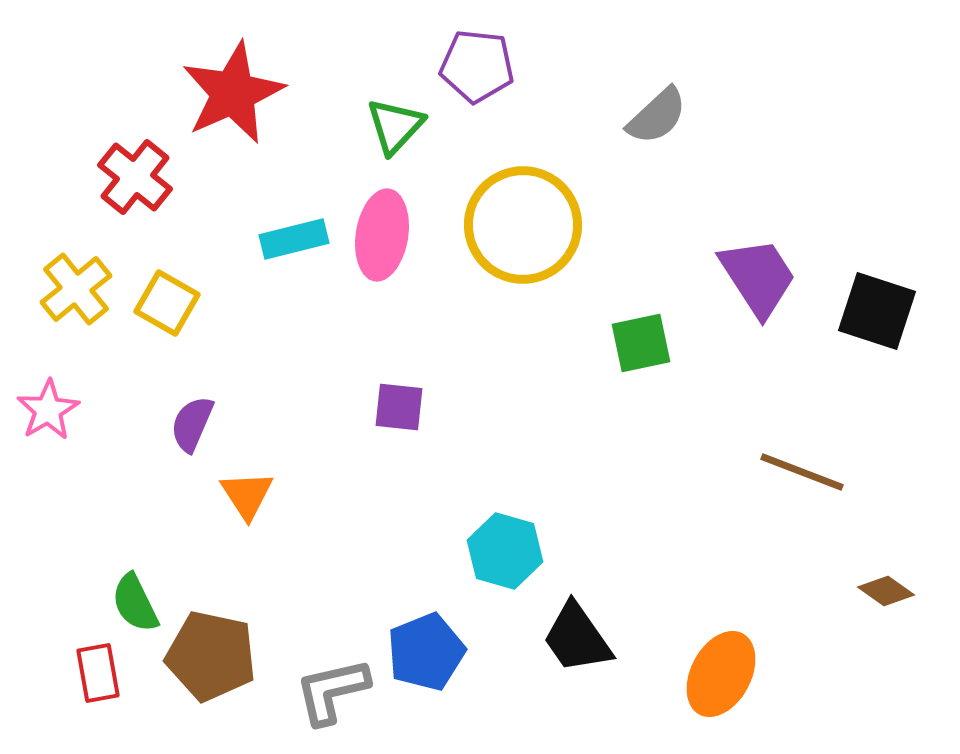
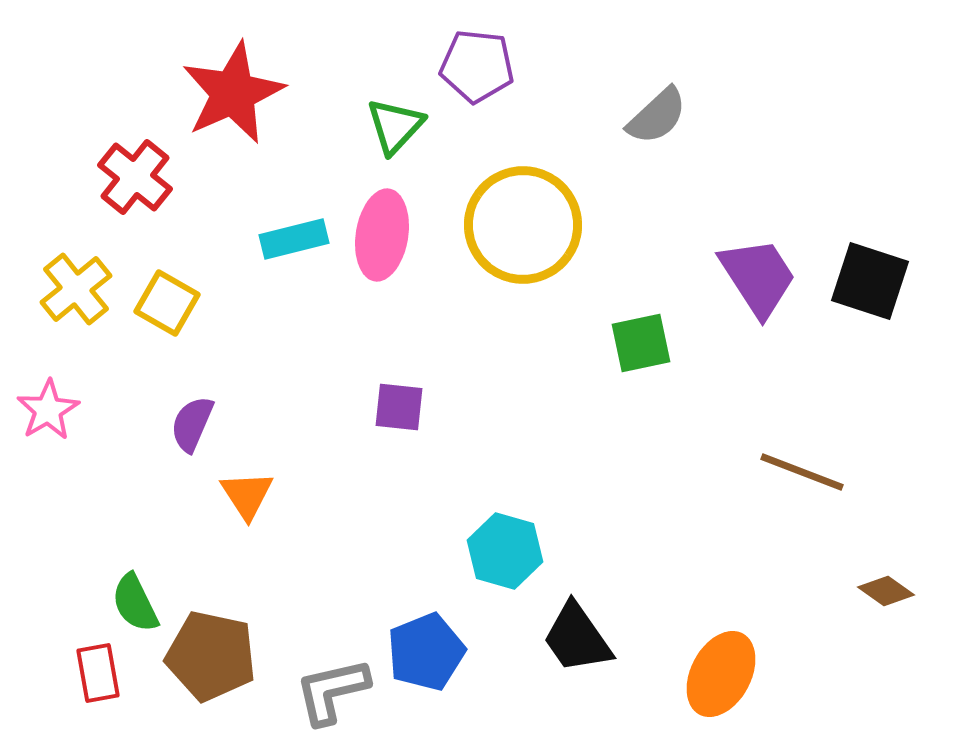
black square: moved 7 px left, 30 px up
